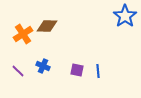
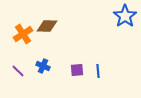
purple square: rotated 16 degrees counterclockwise
